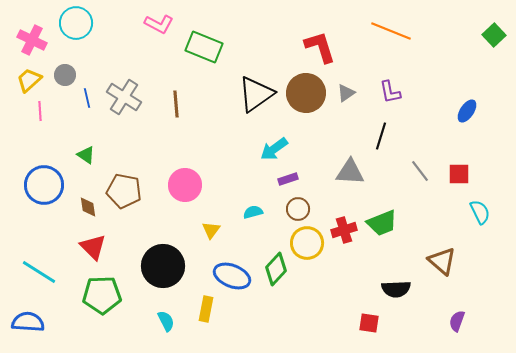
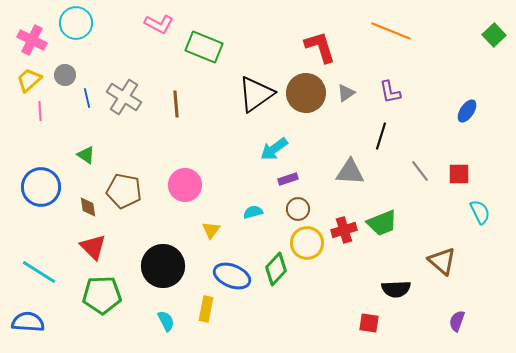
blue circle at (44, 185): moved 3 px left, 2 px down
